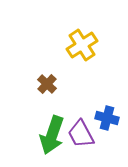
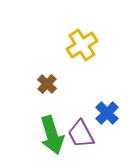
blue cross: moved 5 px up; rotated 30 degrees clockwise
green arrow: rotated 36 degrees counterclockwise
